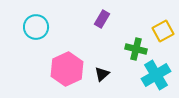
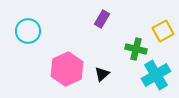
cyan circle: moved 8 px left, 4 px down
